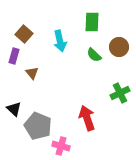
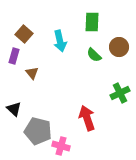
gray pentagon: moved 5 px down; rotated 8 degrees counterclockwise
